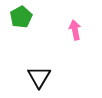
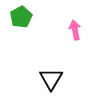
black triangle: moved 12 px right, 2 px down
